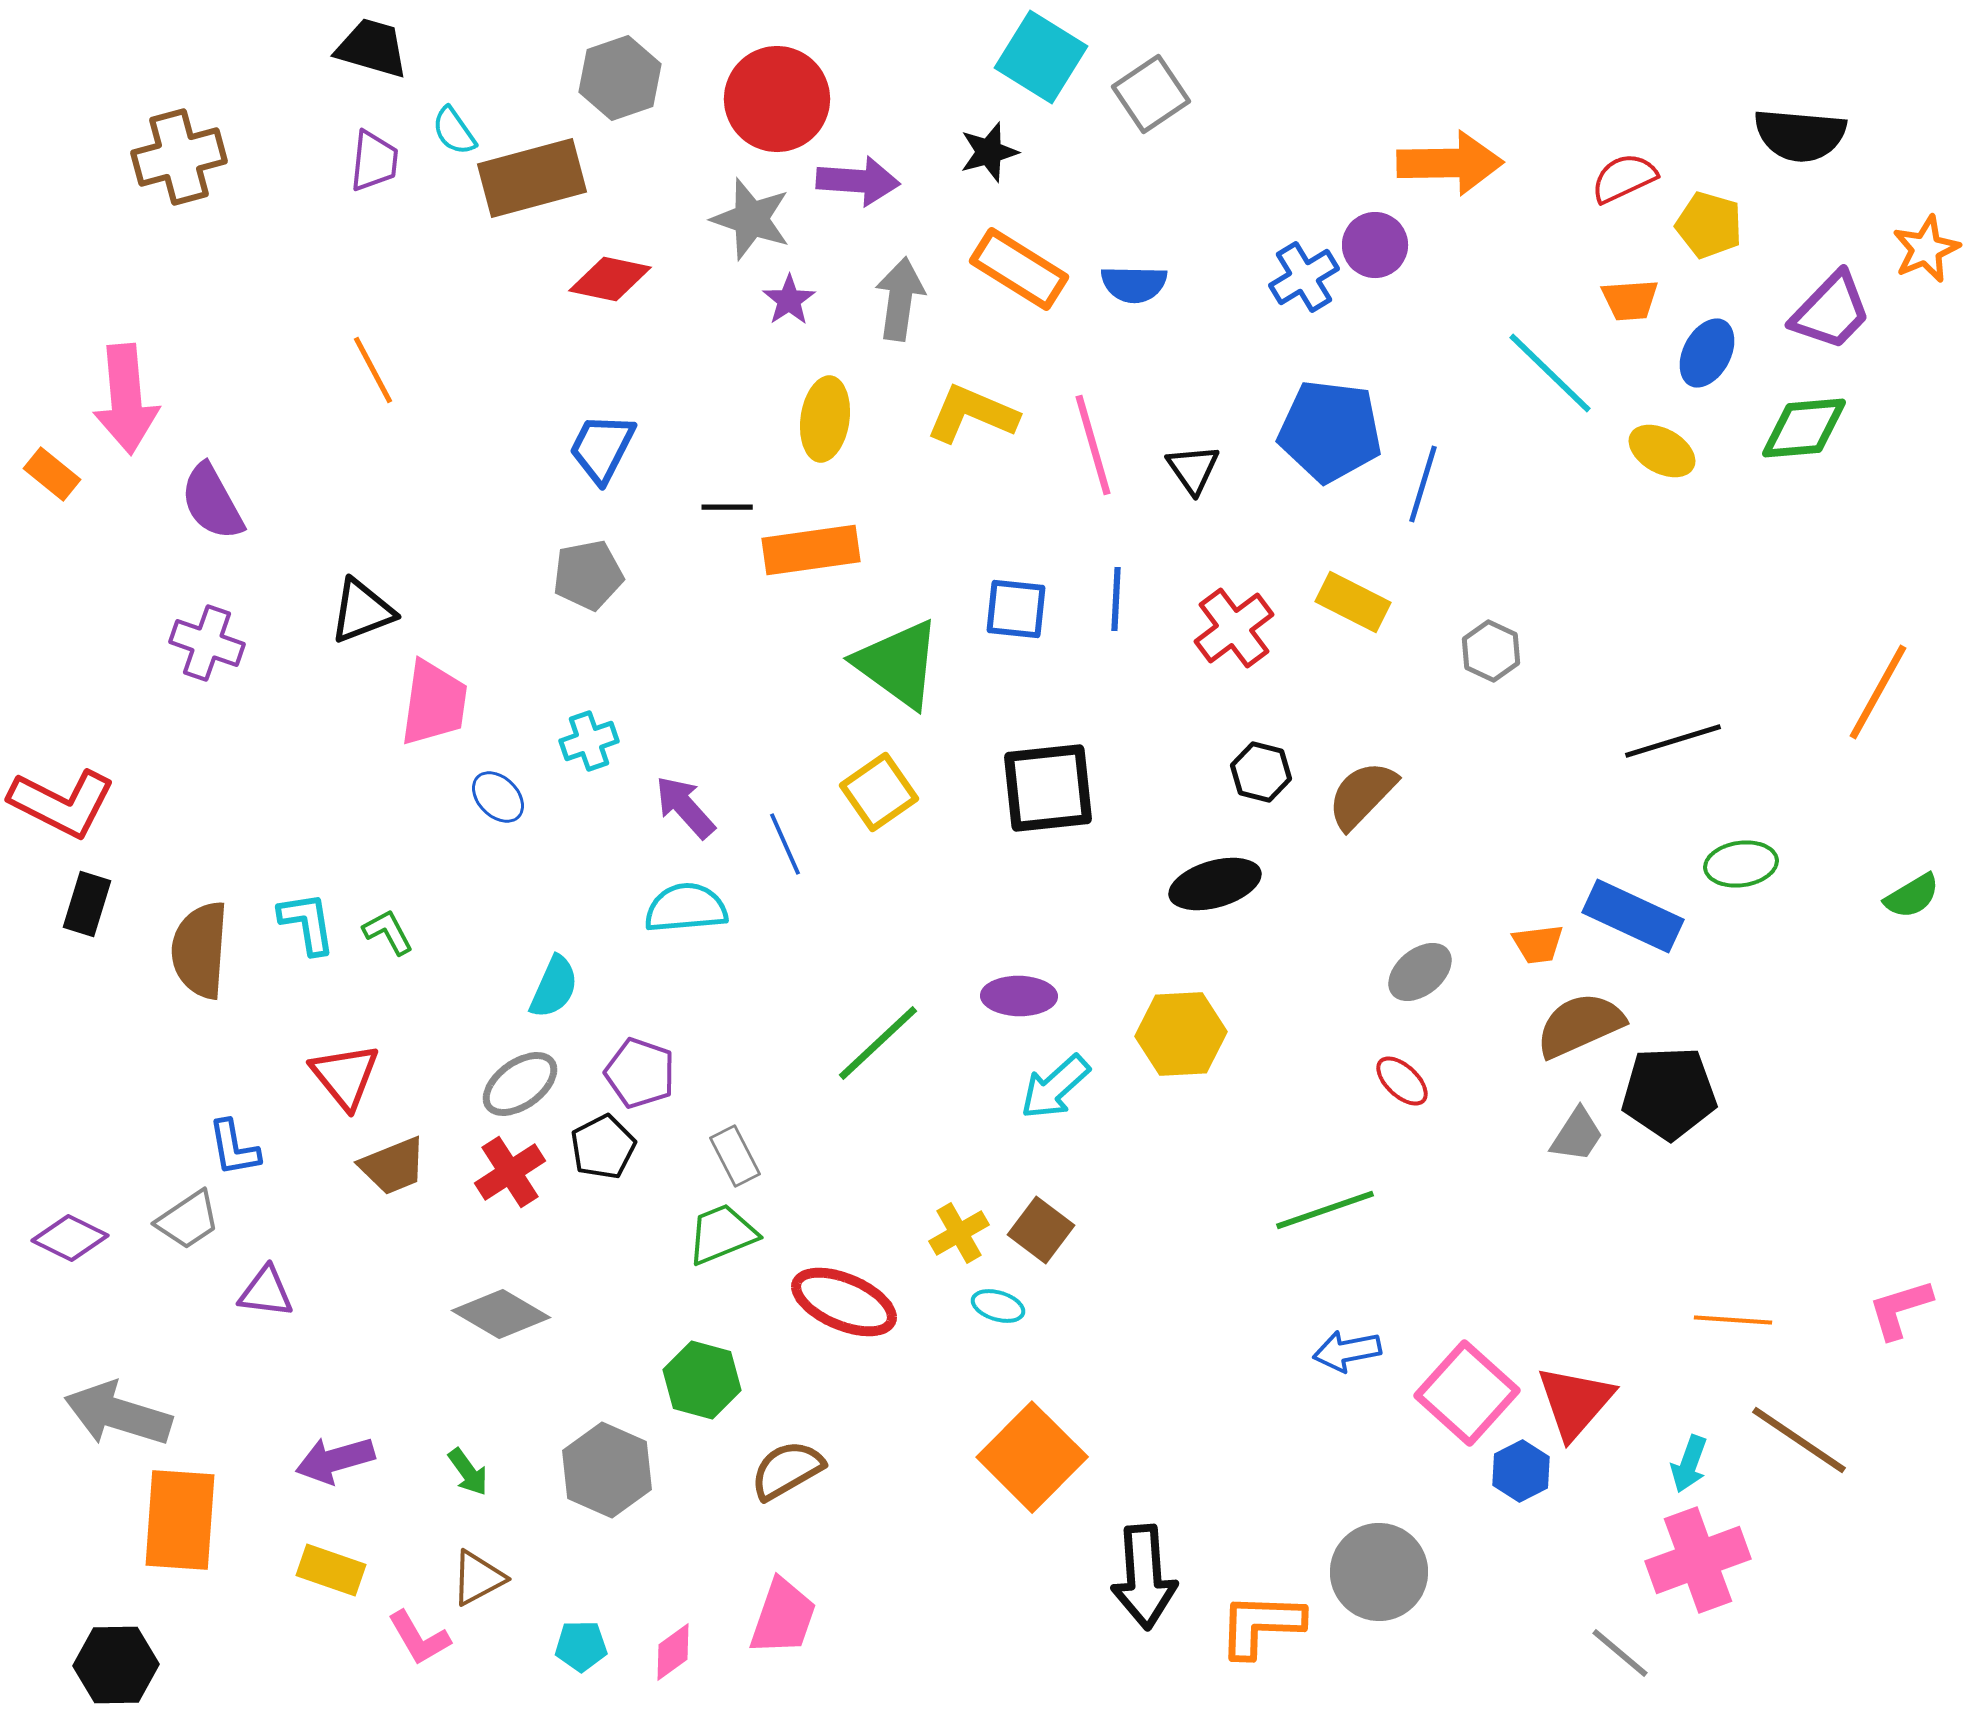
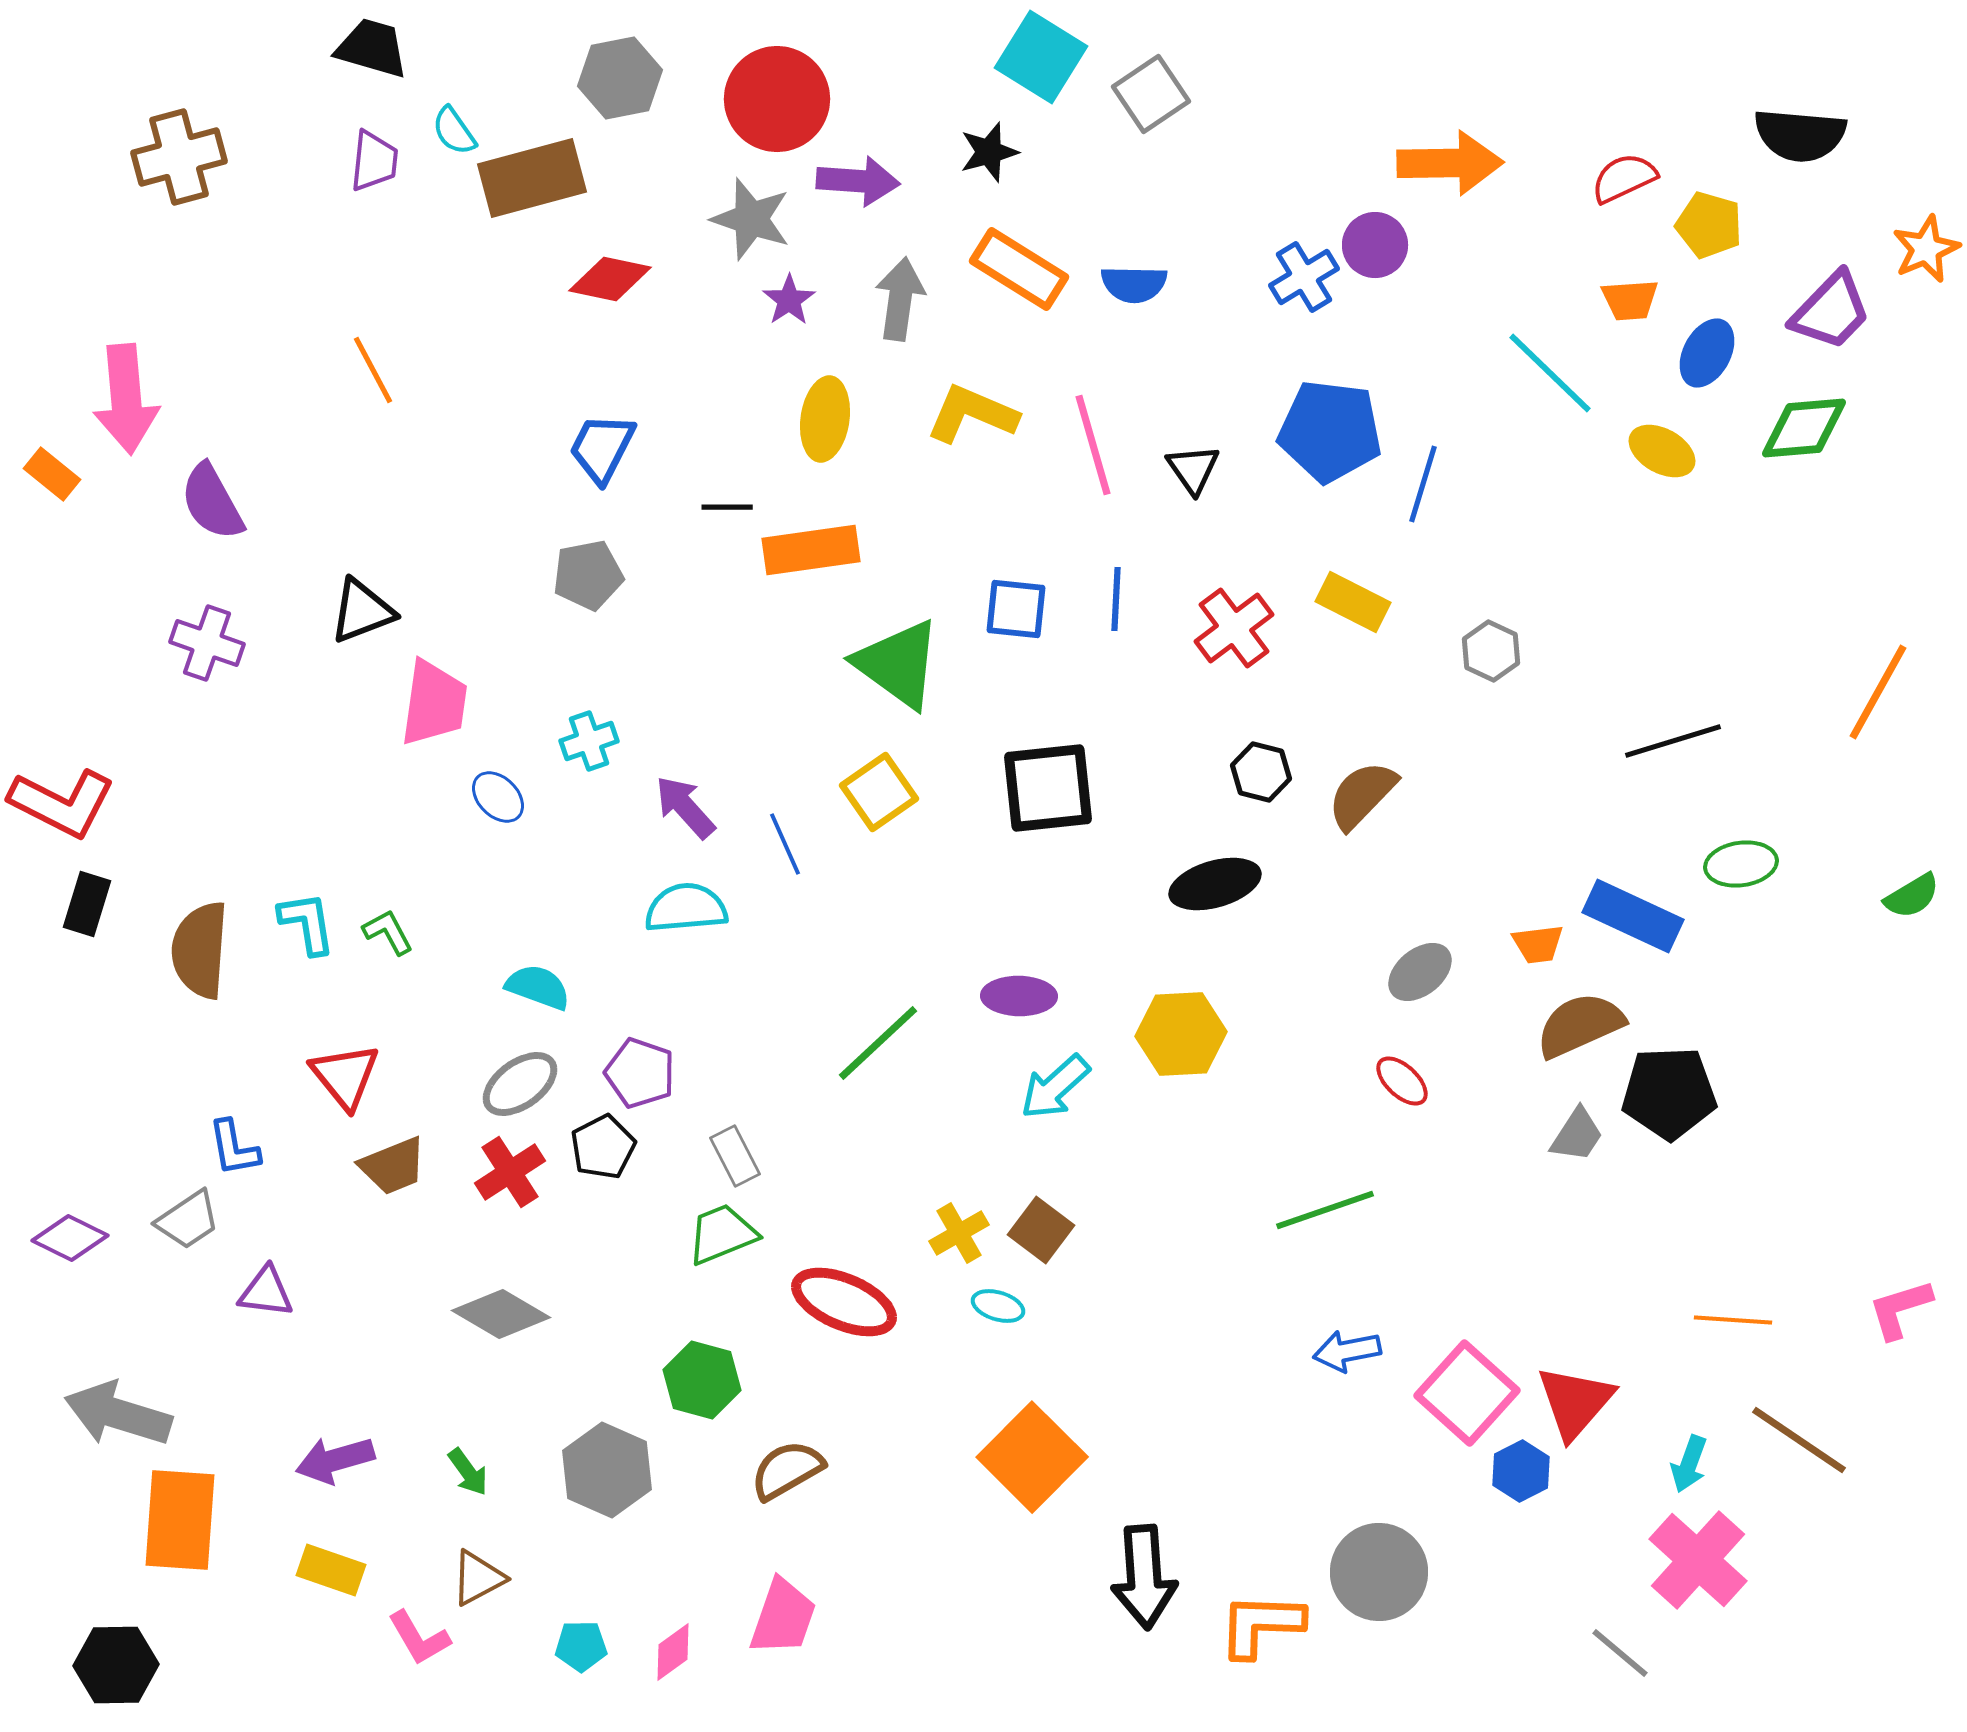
gray hexagon at (620, 78): rotated 8 degrees clockwise
cyan semicircle at (554, 987): moved 16 px left; rotated 94 degrees counterclockwise
pink cross at (1698, 1560): rotated 28 degrees counterclockwise
